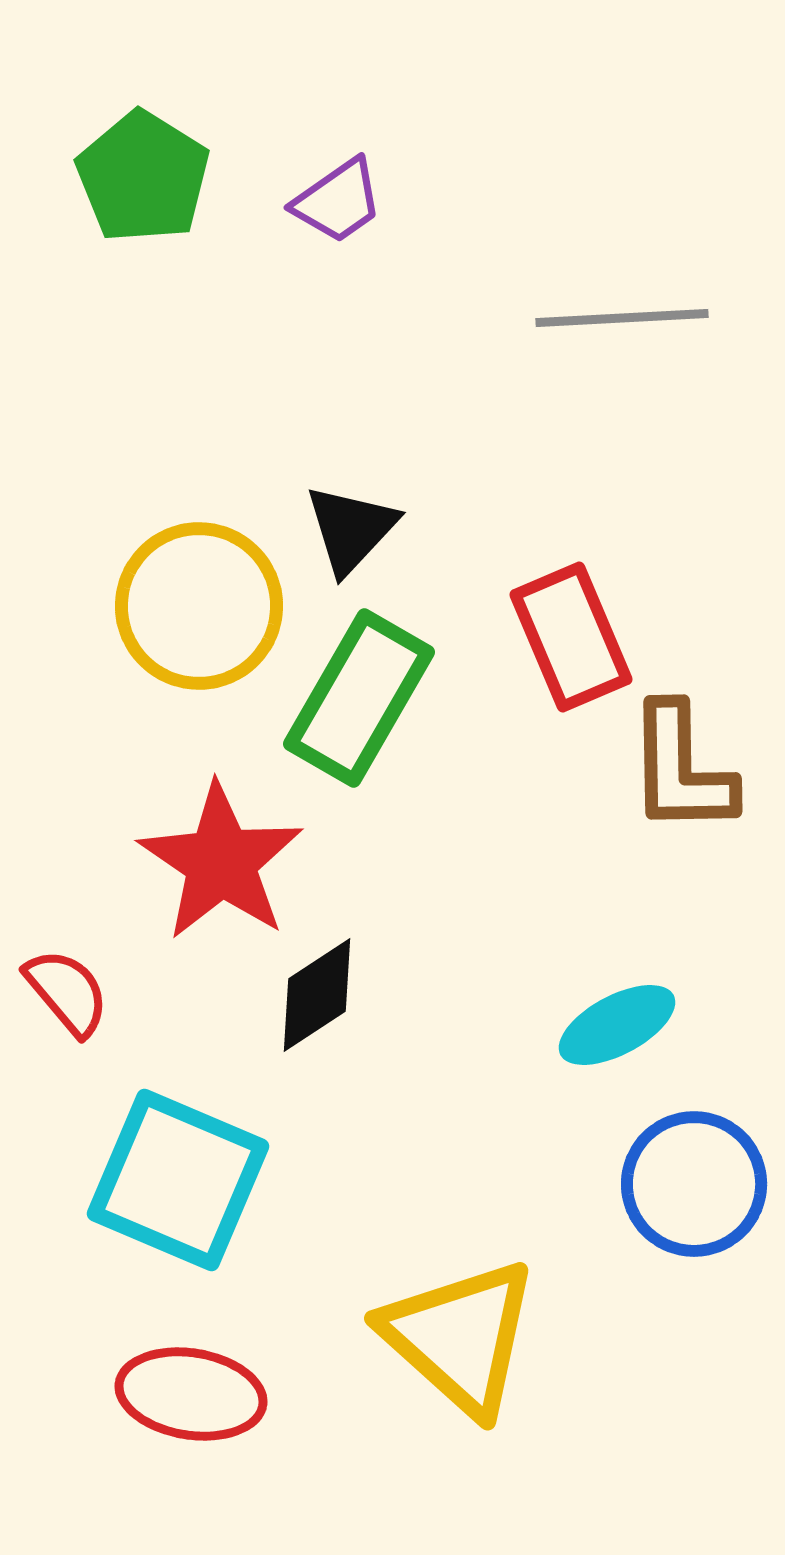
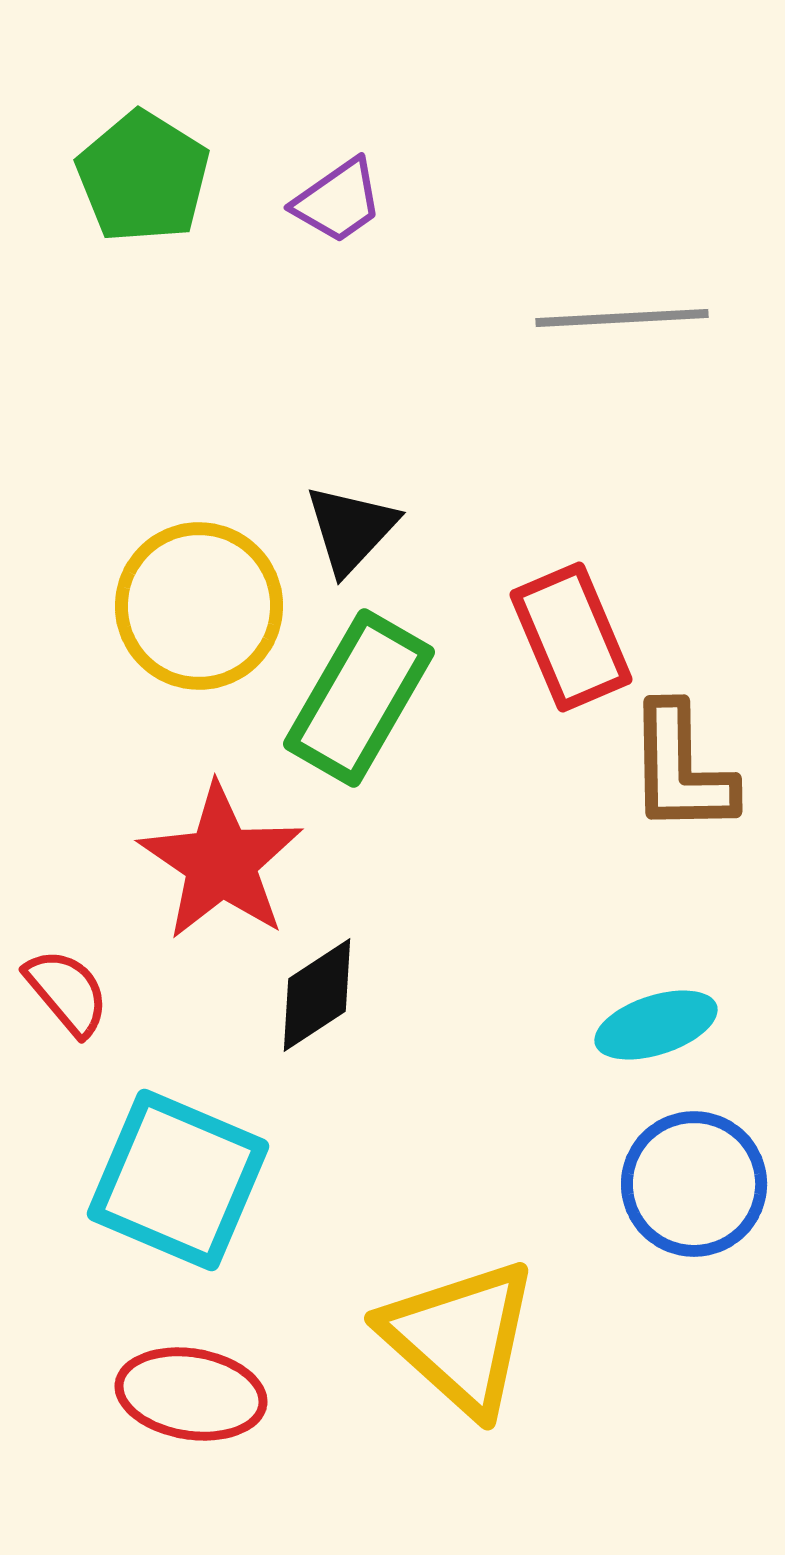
cyan ellipse: moved 39 px right; rotated 10 degrees clockwise
